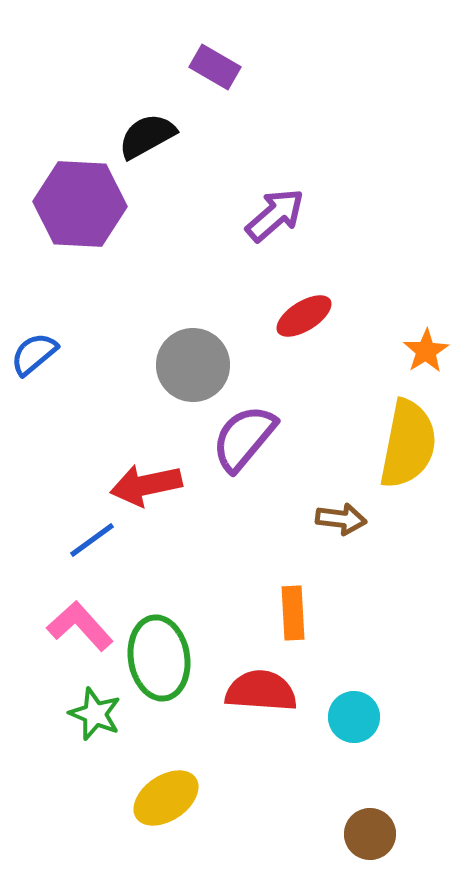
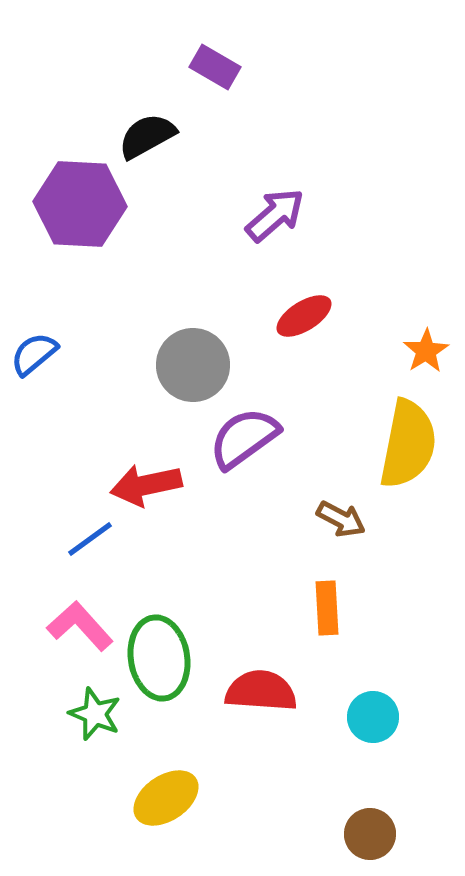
purple semicircle: rotated 14 degrees clockwise
brown arrow: rotated 21 degrees clockwise
blue line: moved 2 px left, 1 px up
orange rectangle: moved 34 px right, 5 px up
cyan circle: moved 19 px right
